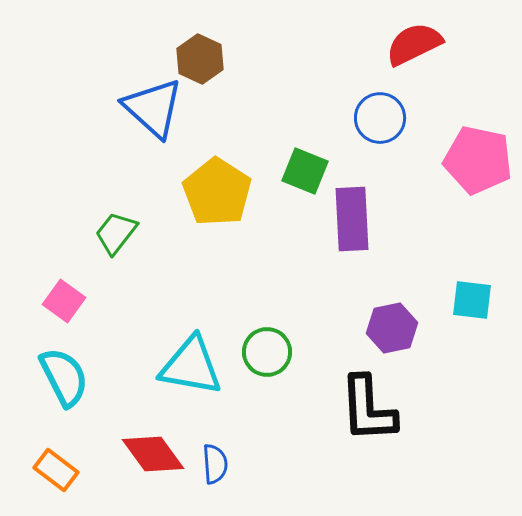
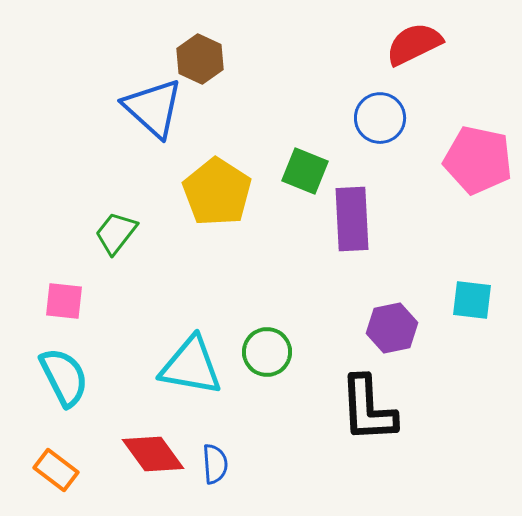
pink square: rotated 30 degrees counterclockwise
